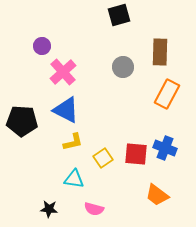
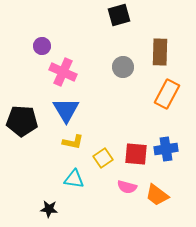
pink cross: rotated 24 degrees counterclockwise
blue triangle: rotated 32 degrees clockwise
yellow L-shape: rotated 25 degrees clockwise
blue cross: moved 1 px right, 1 px down; rotated 30 degrees counterclockwise
pink semicircle: moved 33 px right, 22 px up
